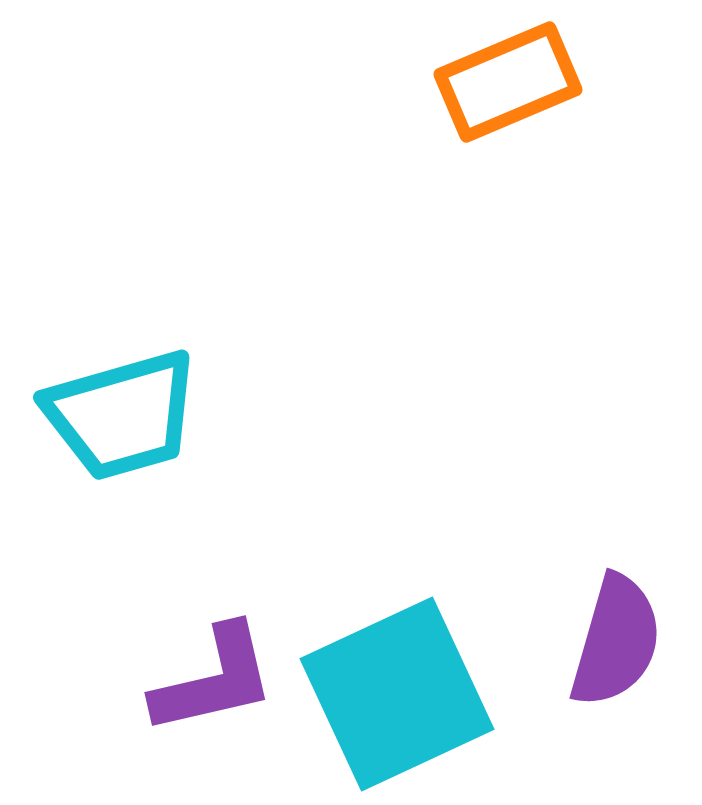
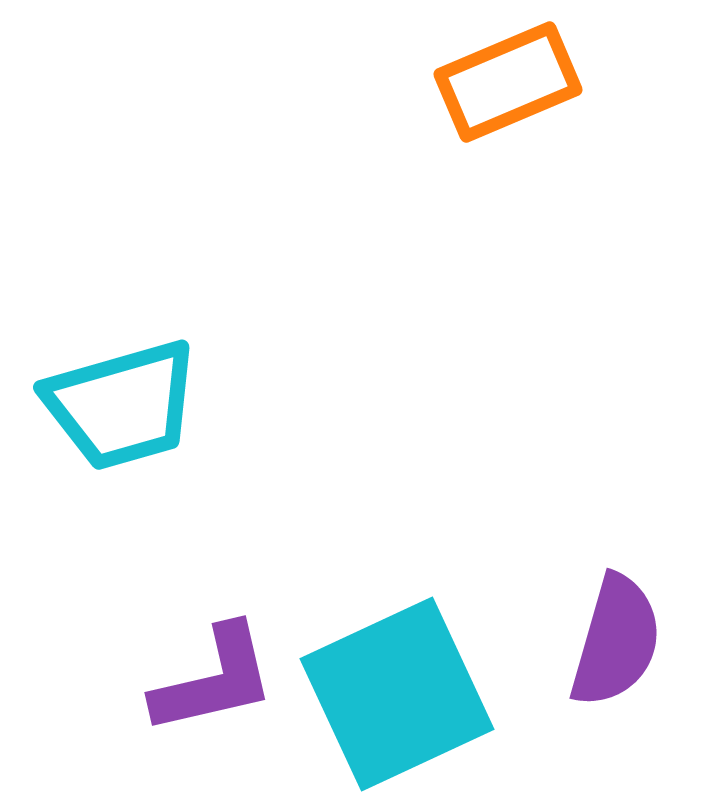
cyan trapezoid: moved 10 px up
